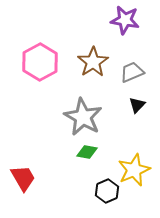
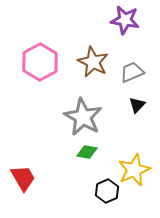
brown star: rotated 12 degrees counterclockwise
